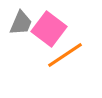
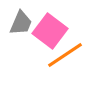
pink square: moved 1 px right, 2 px down
